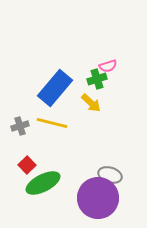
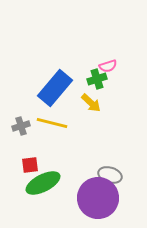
gray cross: moved 1 px right
red square: moved 3 px right; rotated 36 degrees clockwise
